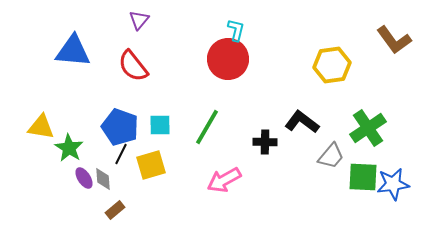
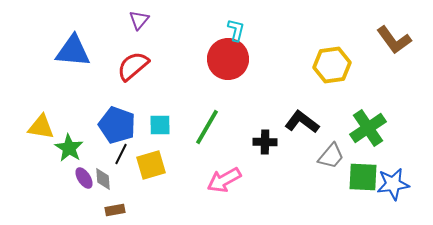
red semicircle: rotated 88 degrees clockwise
blue pentagon: moved 3 px left, 2 px up
brown rectangle: rotated 30 degrees clockwise
